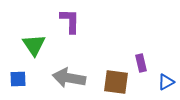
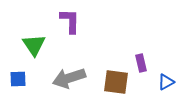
gray arrow: rotated 28 degrees counterclockwise
